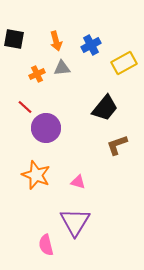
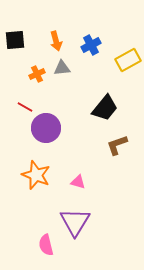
black square: moved 1 px right, 1 px down; rotated 15 degrees counterclockwise
yellow rectangle: moved 4 px right, 3 px up
red line: rotated 14 degrees counterclockwise
